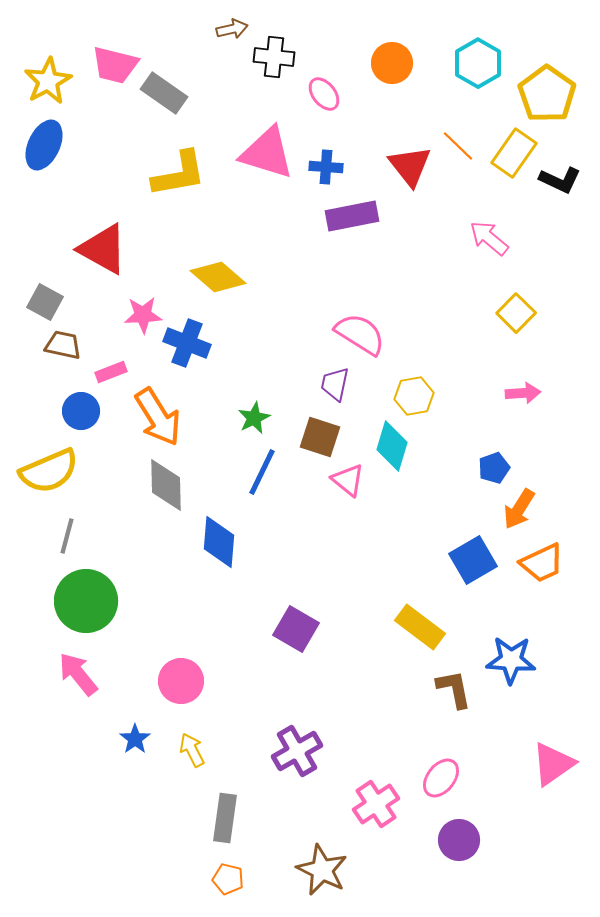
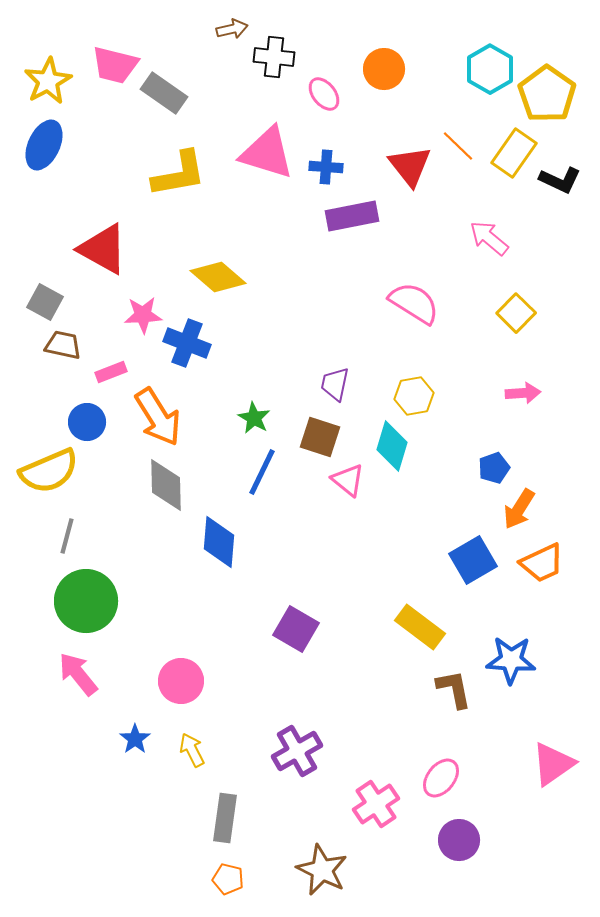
orange circle at (392, 63): moved 8 px left, 6 px down
cyan hexagon at (478, 63): moved 12 px right, 6 px down
pink semicircle at (360, 334): moved 54 px right, 31 px up
blue circle at (81, 411): moved 6 px right, 11 px down
green star at (254, 418): rotated 16 degrees counterclockwise
